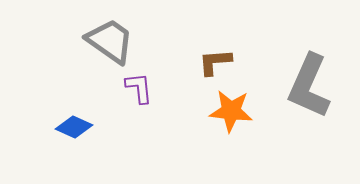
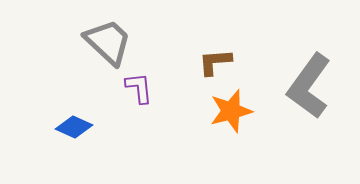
gray trapezoid: moved 2 px left, 1 px down; rotated 8 degrees clockwise
gray L-shape: rotated 12 degrees clockwise
orange star: rotated 21 degrees counterclockwise
